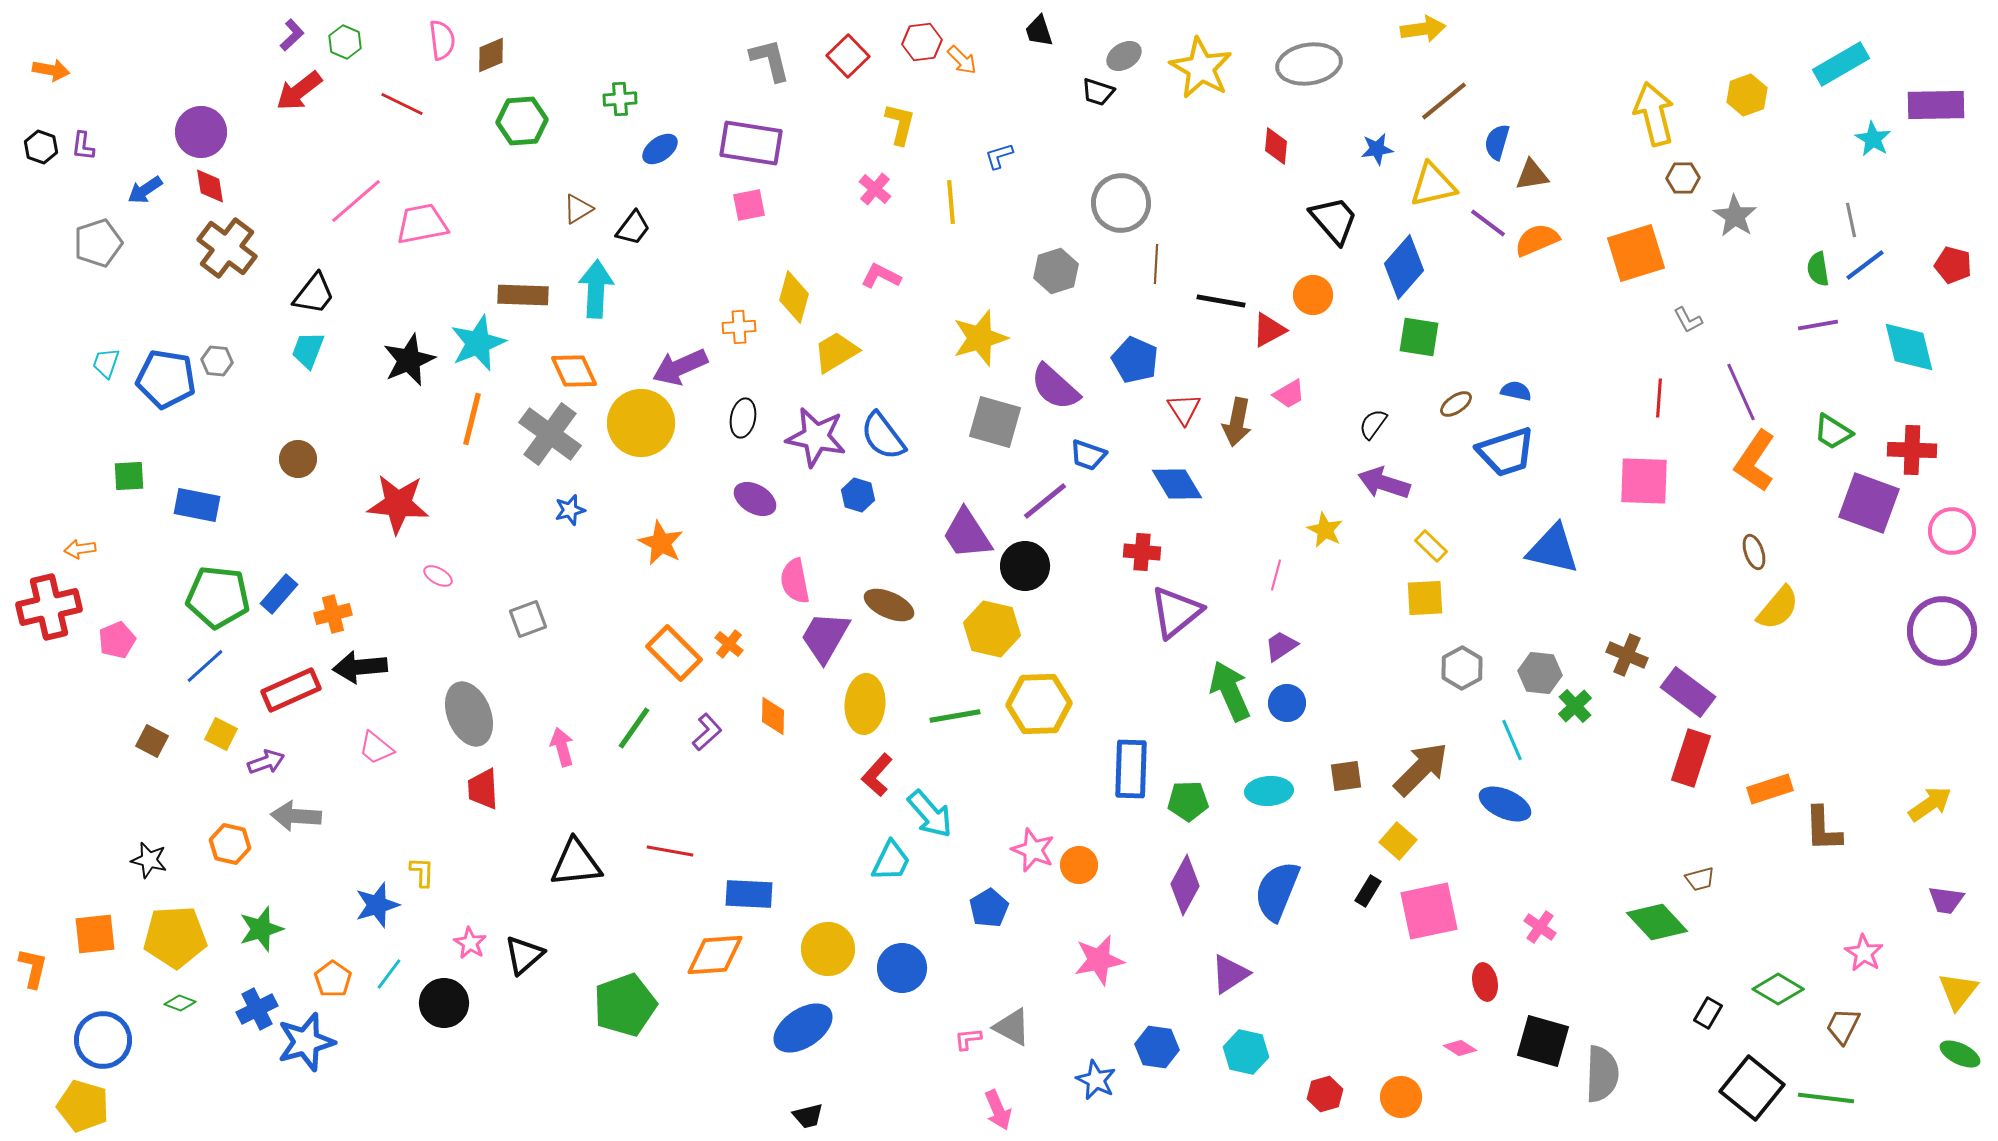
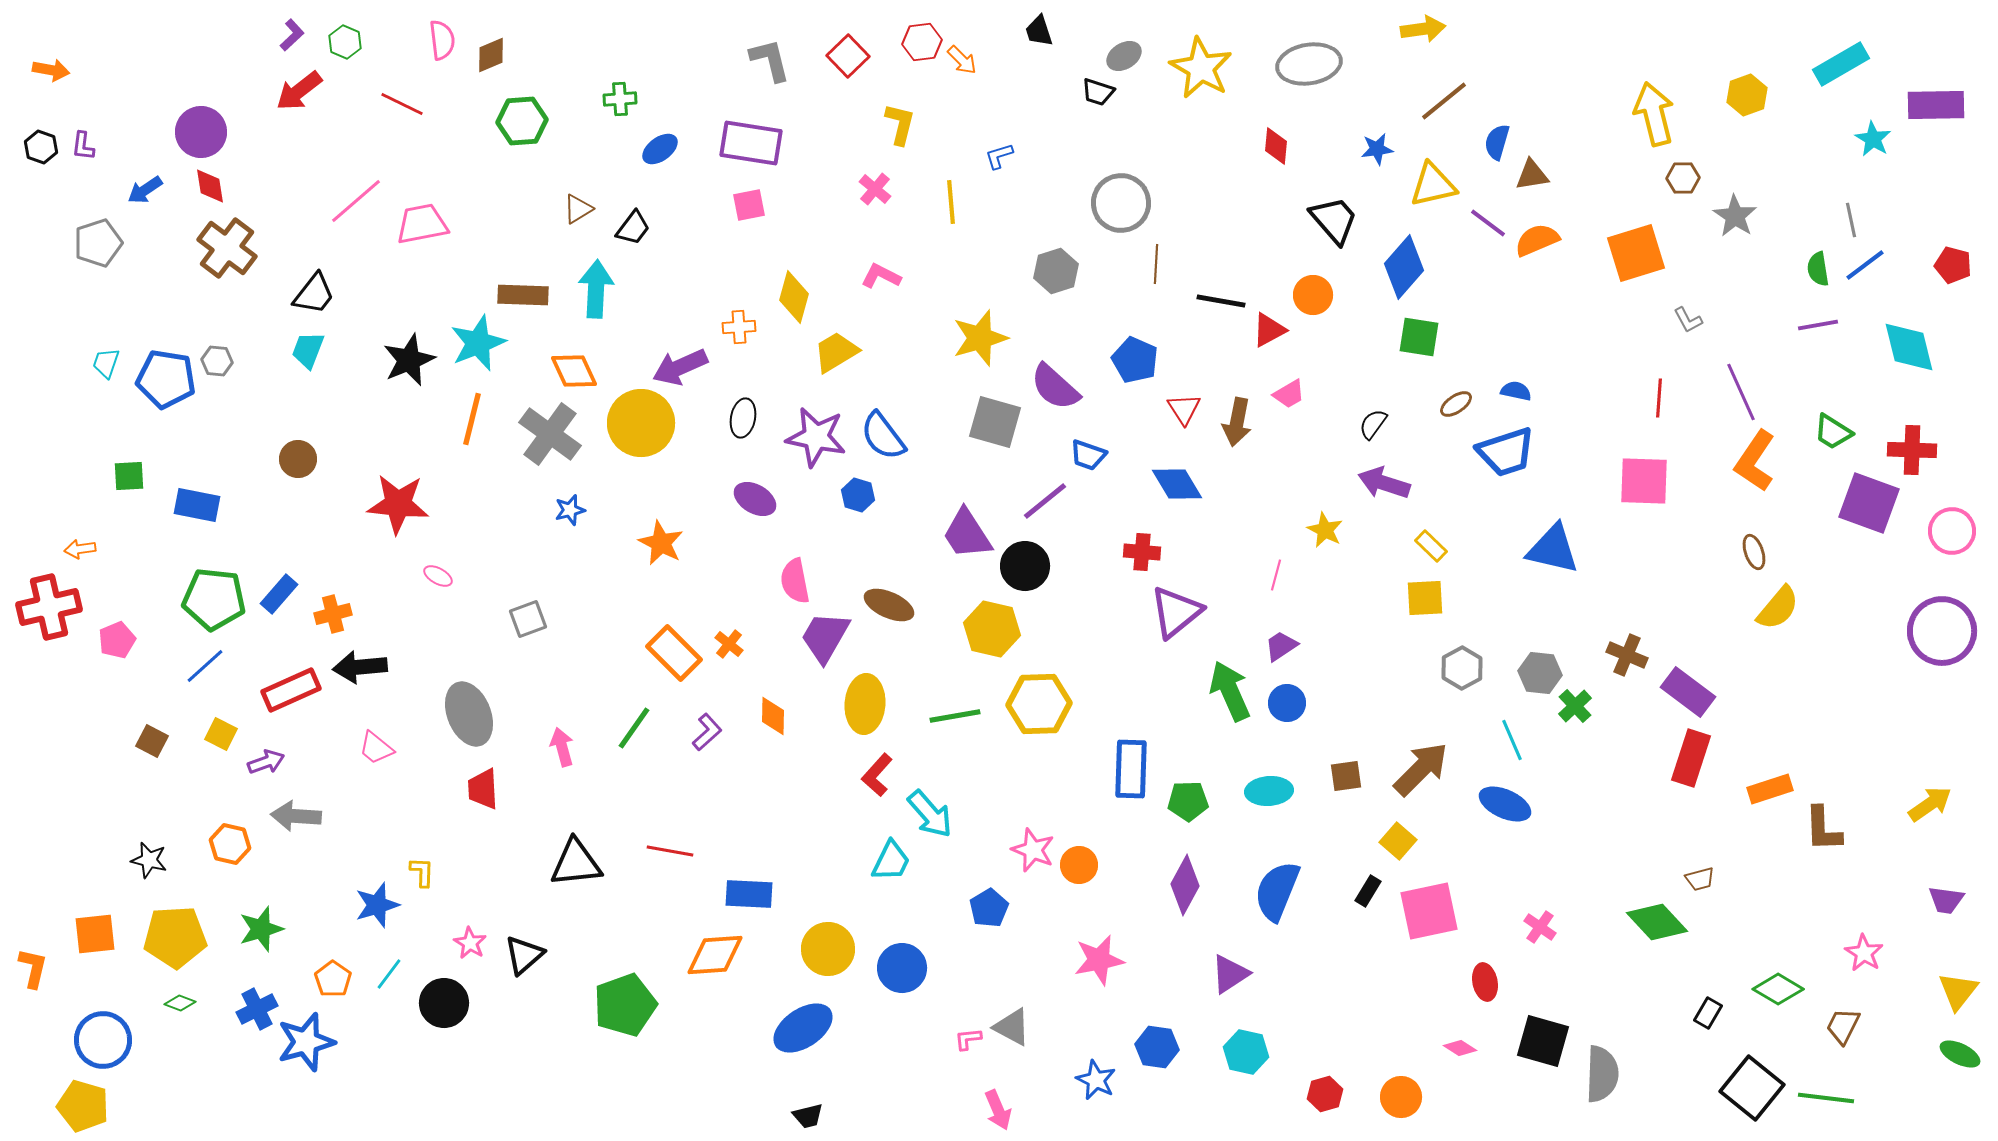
green pentagon at (218, 597): moved 4 px left, 2 px down
